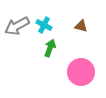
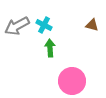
brown triangle: moved 11 px right, 1 px up
green arrow: rotated 24 degrees counterclockwise
pink circle: moved 9 px left, 9 px down
